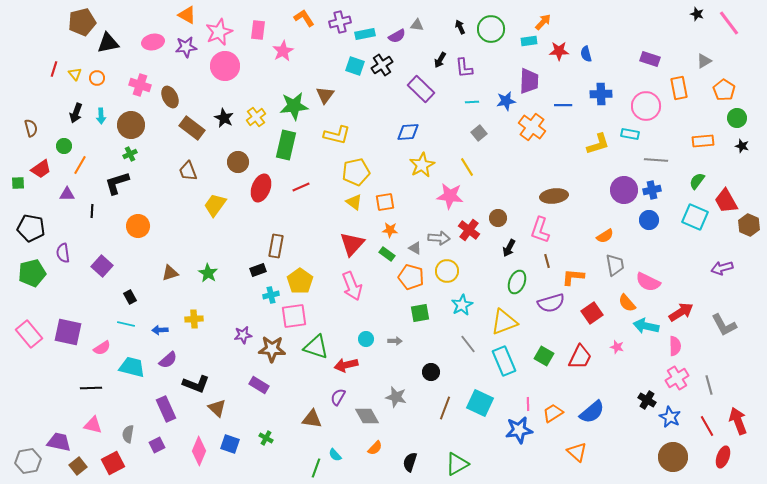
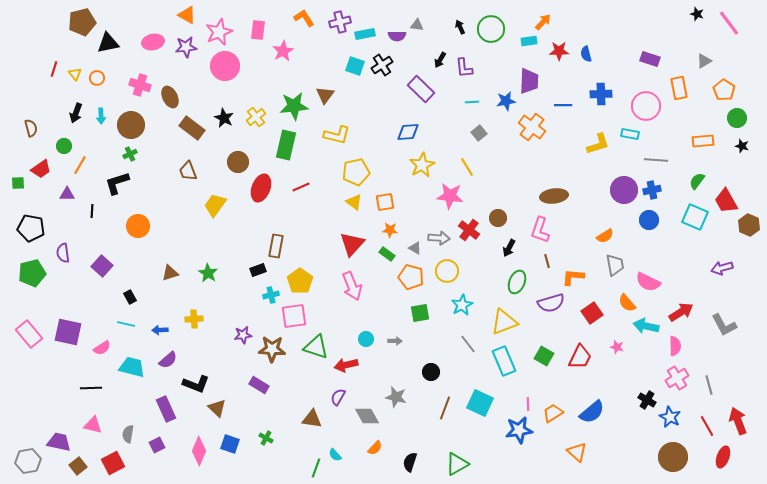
purple semicircle at (397, 36): rotated 30 degrees clockwise
